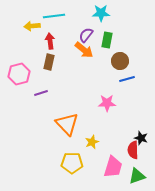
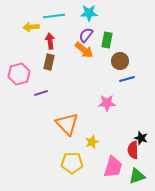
cyan star: moved 12 px left
yellow arrow: moved 1 px left, 1 px down
